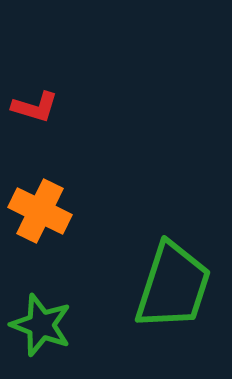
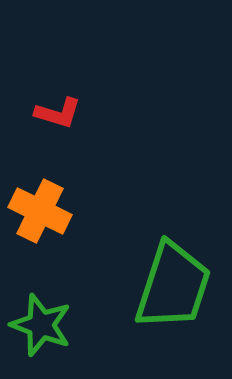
red L-shape: moved 23 px right, 6 px down
